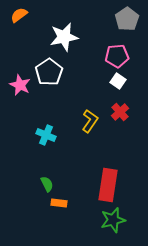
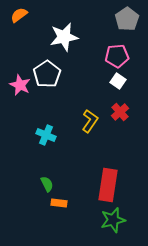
white pentagon: moved 2 px left, 2 px down
